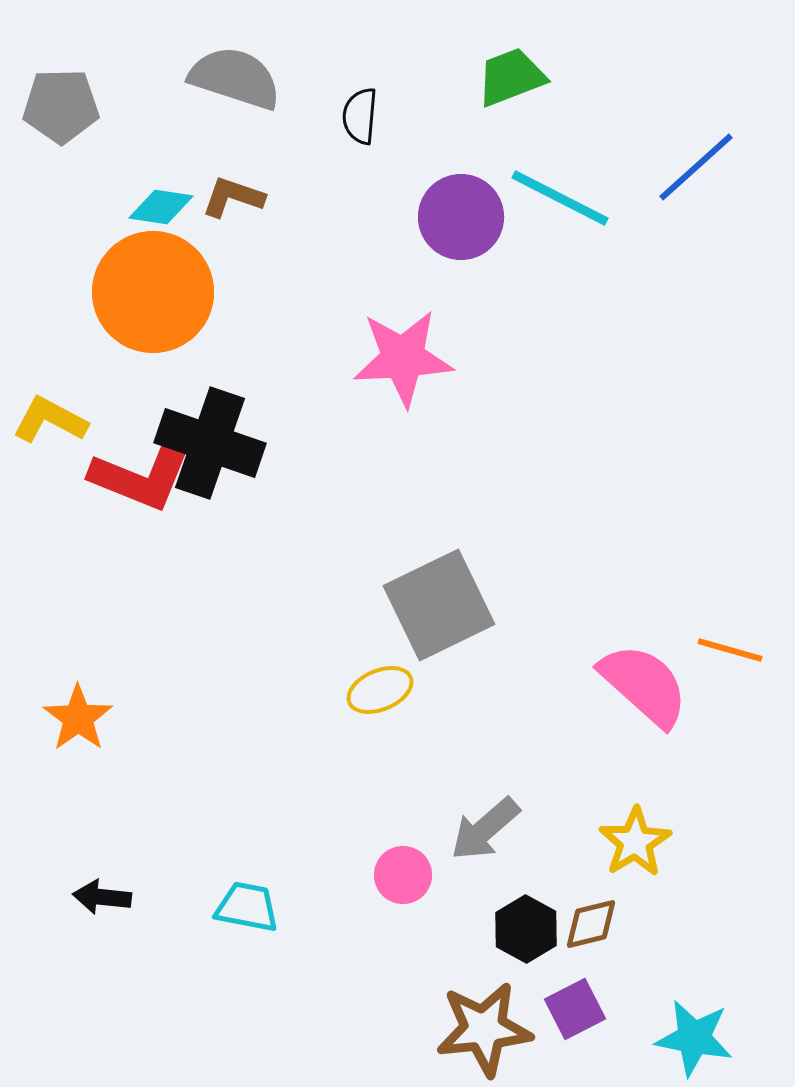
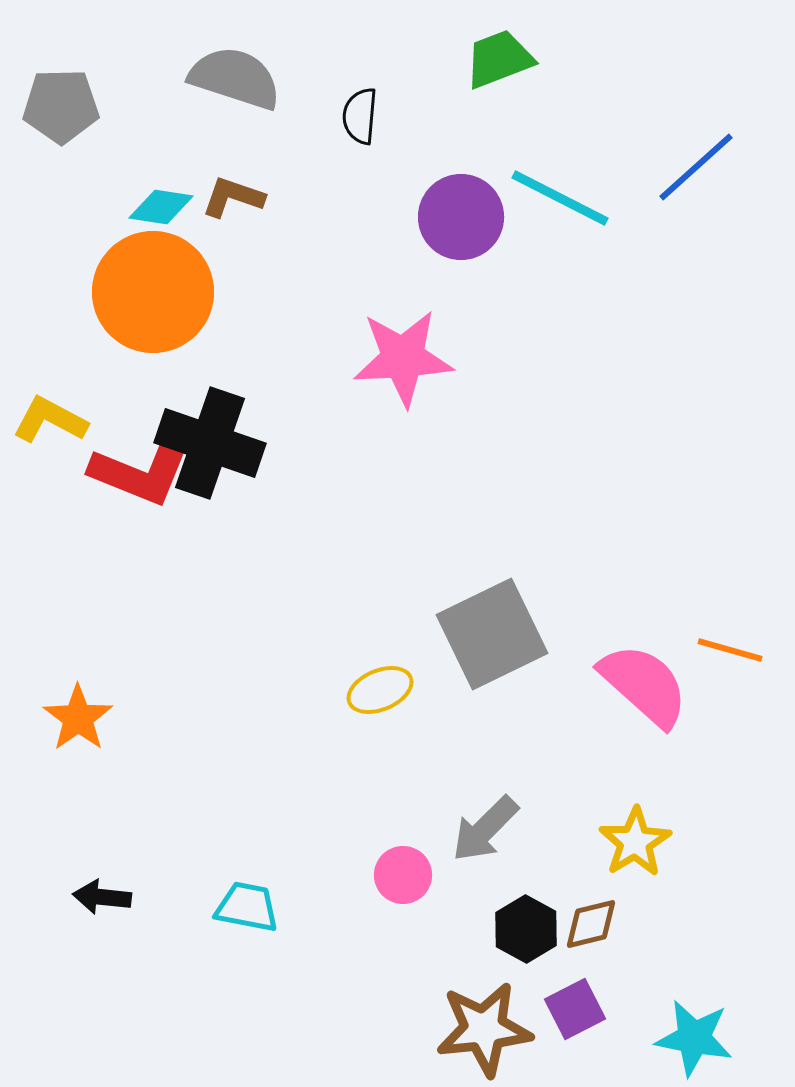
green trapezoid: moved 12 px left, 18 px up
red L-shape: moved 5 px up
gray square: moved 53 px right, 29 px down
gray arrow: rotated 4 degrees counterclockwise
